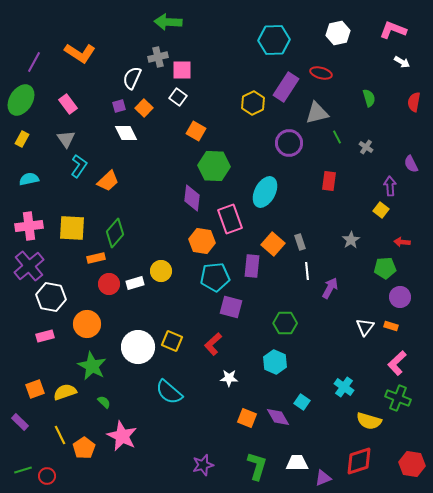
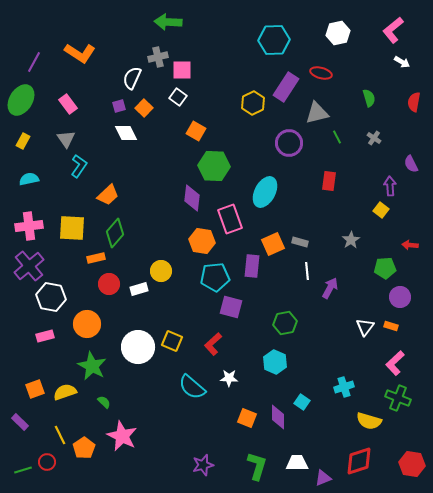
pink L-shape at (393, 30): rotated 60 degrees counterclockwise
yellow rectangle at (22, 139): moved 1 px right, 2 px down
gray cross at (366, 147): moved 8 px right, 9 px up
orange trapezoid at (108, 181): moved 14 px down
gray rectangle at (300, 242): rotated 56 degrees counterclockwise
red arrow at (402, 242): moved 8 px right, 3 px down
orange square at (273, 244): rotated 25 degrees clockwise
white rectangle at (135, 283): moved 4 px right, 6 px down
green hexagon at (285, 323): rotated 10 degrees counterclockwise
pink L-shape at (397, 363): moved 2 px left
cyan cross at (344, 387): rotated 36 degrees clockwise
cyan semicircle at (169, 392): moved 23 px right, 5 px up
purple diamond at (278, 417): rotated 30 degrees clockwise
red circle at (47, 476): moved 14 px up
